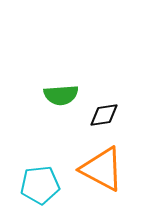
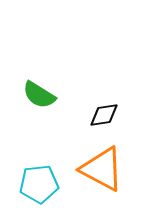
green semicircle: moved 22 px left; rotated 36 degrees clockwise
cyan pentagon: moved 1 px left, 1 px up
